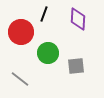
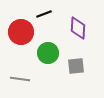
black line: rotated 49 degrees clockwise
purple diamond: moved 9 px down
gray line: rotated 30 degrees counterclockwise
